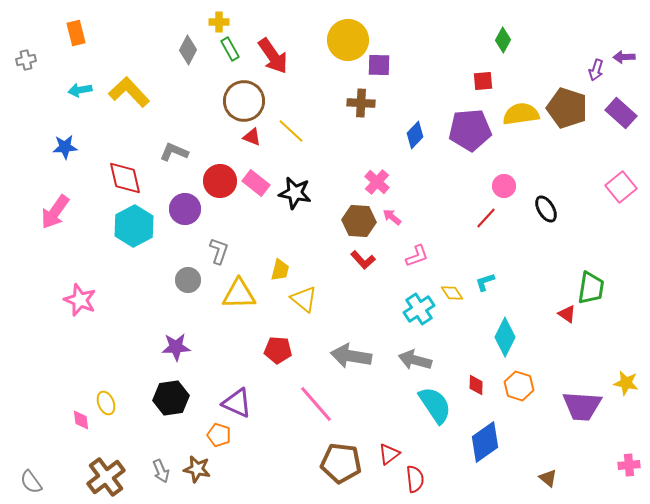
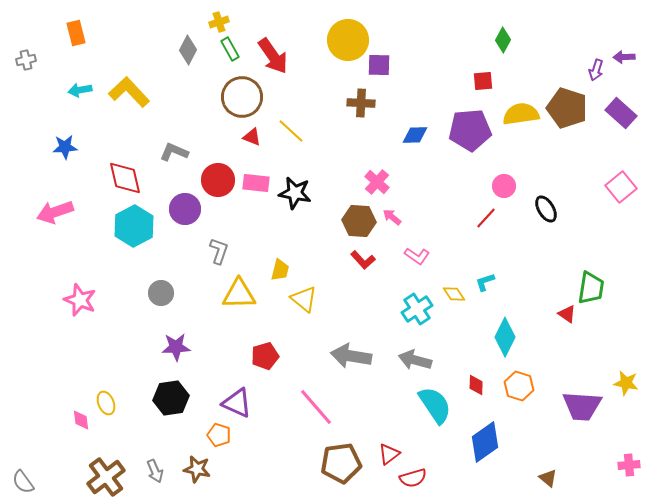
yellow cross at (219, 22): rotated 18 degrees counterclockwise
brown circle at (244, 101): moved 2 px left, 4 px up
blue diamond at (415, 135): rotated 44 degrees clockwise
red circle at (220, 181): moved 2 px left, 1 px up
pink rectangle at (256, 183): rotated 32 degrees counterclockwise
pink arrow at (55, 212): rotated 36 degrees clockwise
pink L-shape at (417, 256): rotated 55 degrees clockwise
gray circle at (188, 280): moved 27 px left, 13 px down
yellow diamond at (452, 293): moved 2 px right, 1 px down
cyan cross at (419, 309): moved 2 px left
red pentagon at (278, 350): moved 13 px left, 6 px down; rotated 20 degrees counterclockwise
pink line at (316, 404): moved 3 px down
brown pentagon at (341, 463): rotated 15 degrees counterclockwise
gray arrow at (161, 471): moved 6 px left
red semicircle at (415, 479): moved 2 px left, 1 px up; rotated 80 degrees clockwise
gray semicircle at (31, 482): moved 8 px left
